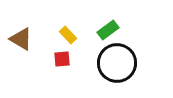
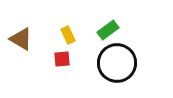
yellow rectangle: rotated 18 degrees clockwise
